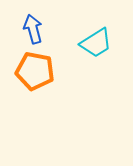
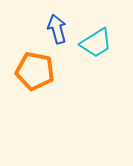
blue arrow: moved 24 px right
